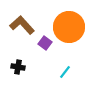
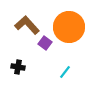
brown L-shape: moved 5 px right
